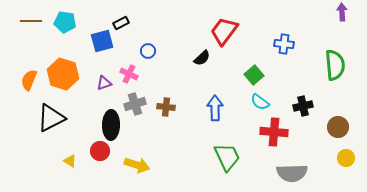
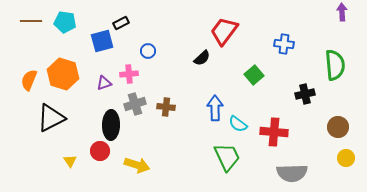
pink cross: rotated 30 degrees counterclockwise
cyan semicircle: moved 22 px left, 22 px down
black cross: moved 2 px right, 12 px up
yellow triangle: rotated 24 degrees clockwise
